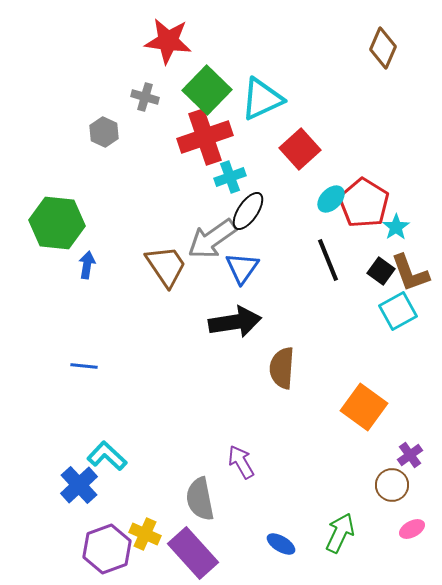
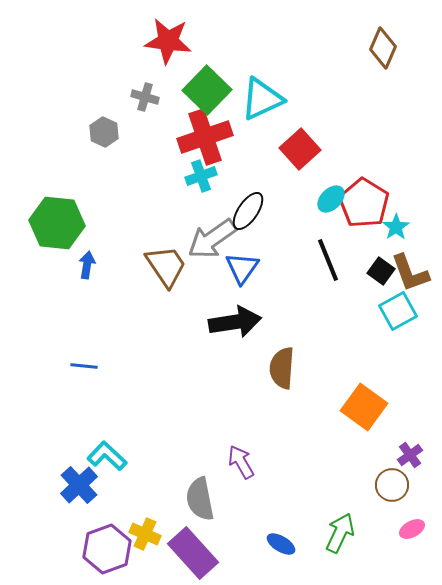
cyan cross: moved 29 px left, 1 px up
